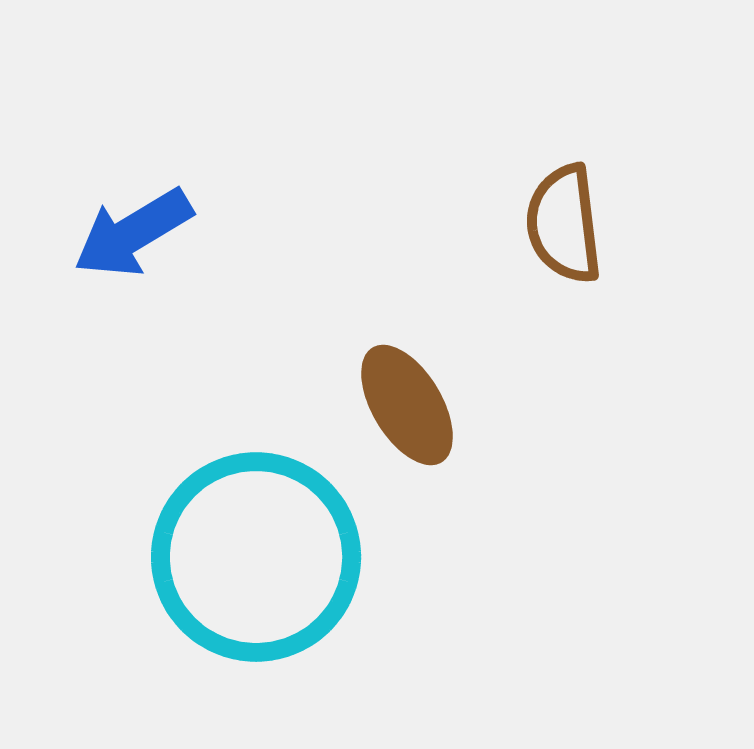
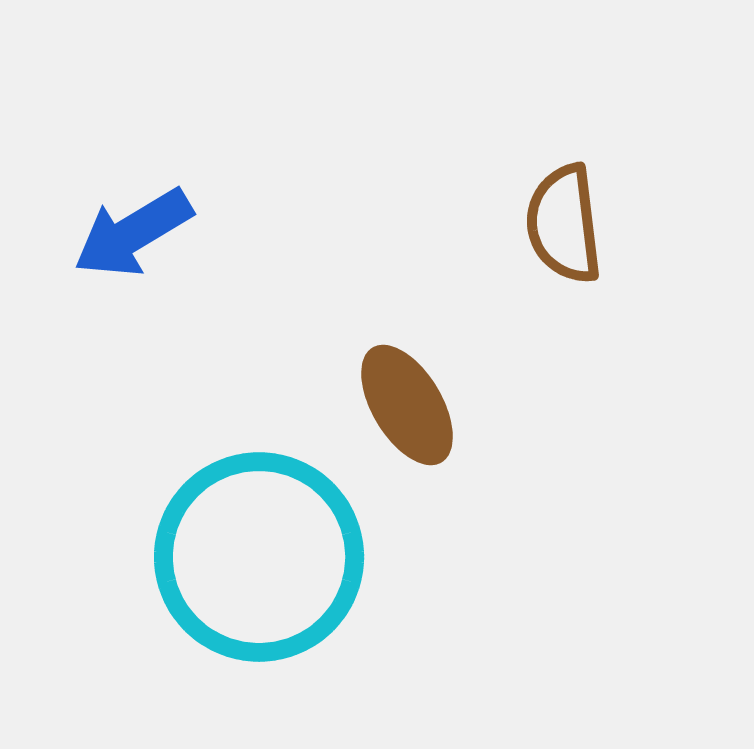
cyan circle: moved 3 px right
